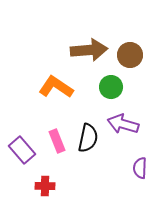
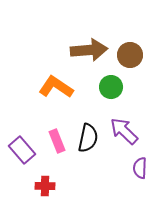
purple arrow: moved 1 px right, 7 px down; rotated 28 degrees clockwise
